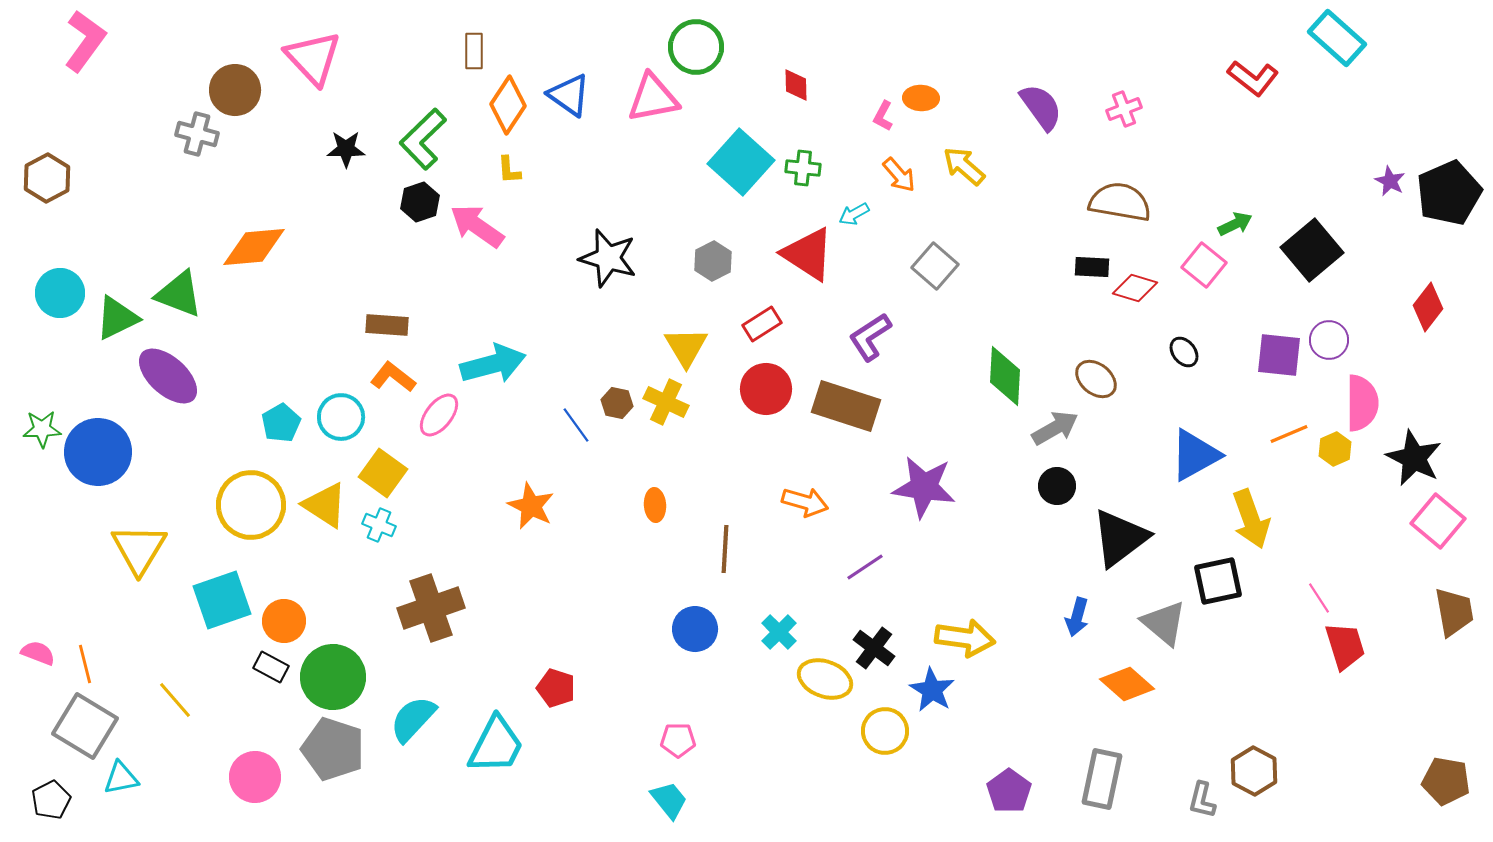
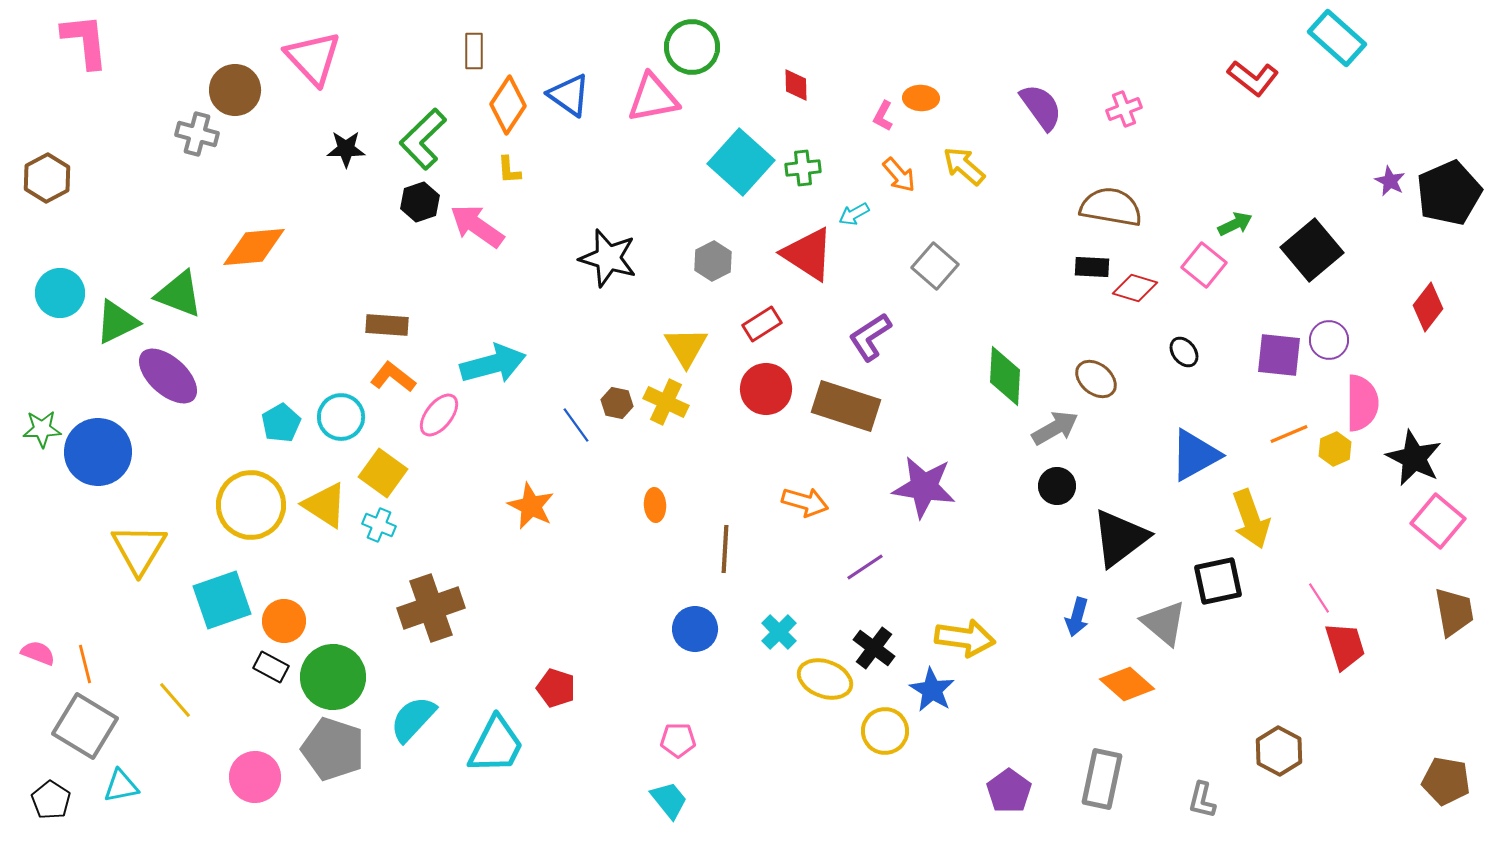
pink L-shape at (85, 41): rotated 42 degrees counterclockwise
green circle at (696, 47): moved 4 px left
green cross at (803, 168): rotated 12 degrees counterclockwise
brown semicircle at (1120, 202): moved 9 px left, 5 px down
green triangle at (117, 318): moved 4 px down
brown hexagon at (1254, 771): moved 25 px right, 20 px up
cyan triangle at (121, 778): moved 8 px down
black pentagon at (51, 800): rotated 12 degrees counterclockwise
